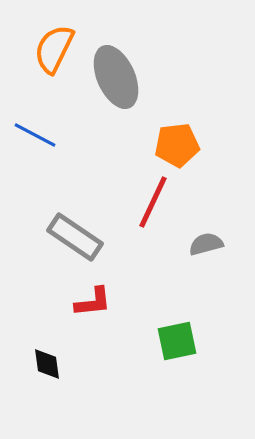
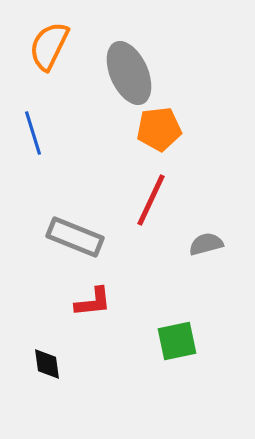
orange semicircle: moved 5 px left, 3 px up
gray ellipse: moved 13 px right, 4 px up
blue line: moved 2 px left, 2 px up; rotated 45 degrees clockwise
orange pentagon: moved 18 px left, 16 px up
red line: moved 2 px left, 2 px up
gray rectangle: rotated 12 degrees counterclockwise
